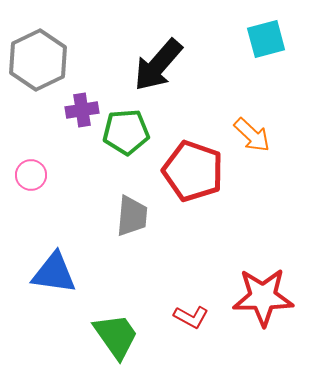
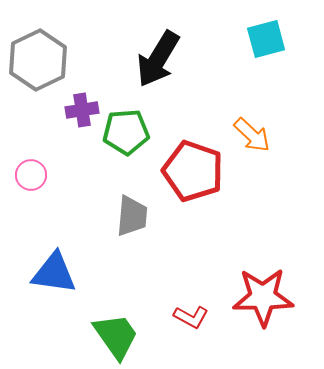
black arrow: moved 6 px up; rotated 10 degrees counterclockwise
